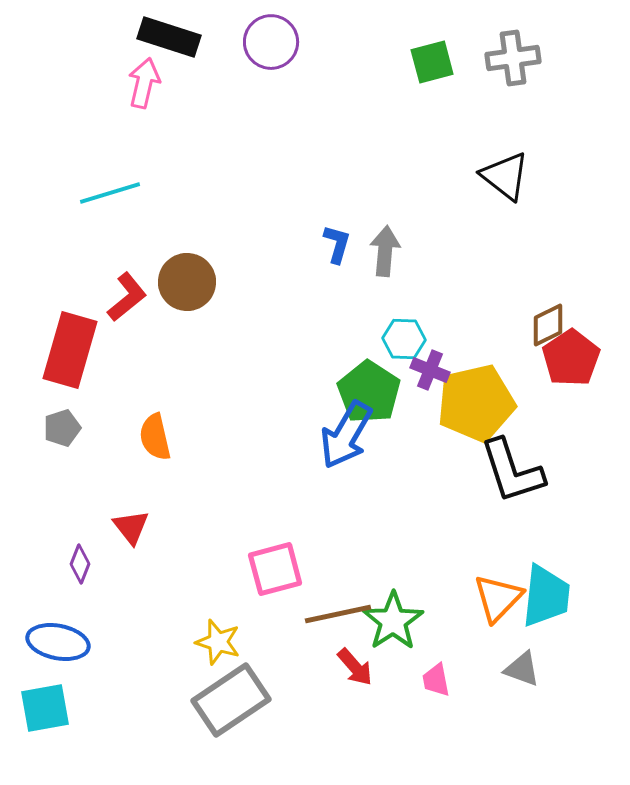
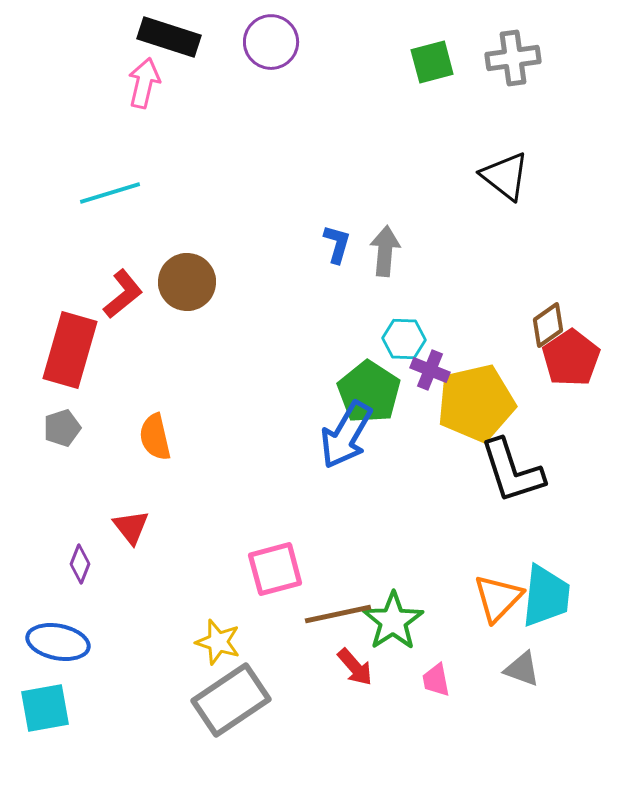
red L-shape: moved 4 px left, 3 px up
brown diamond: rotated 9 degrees counterclockwise
